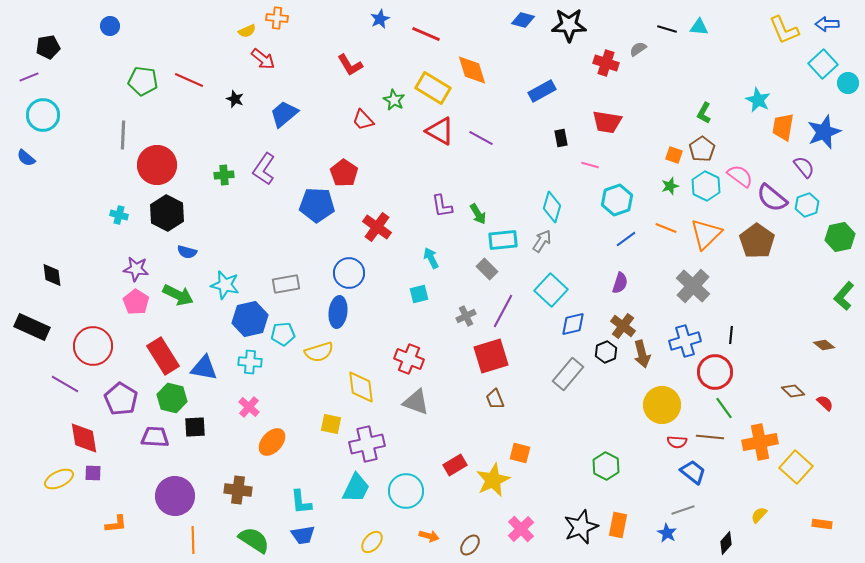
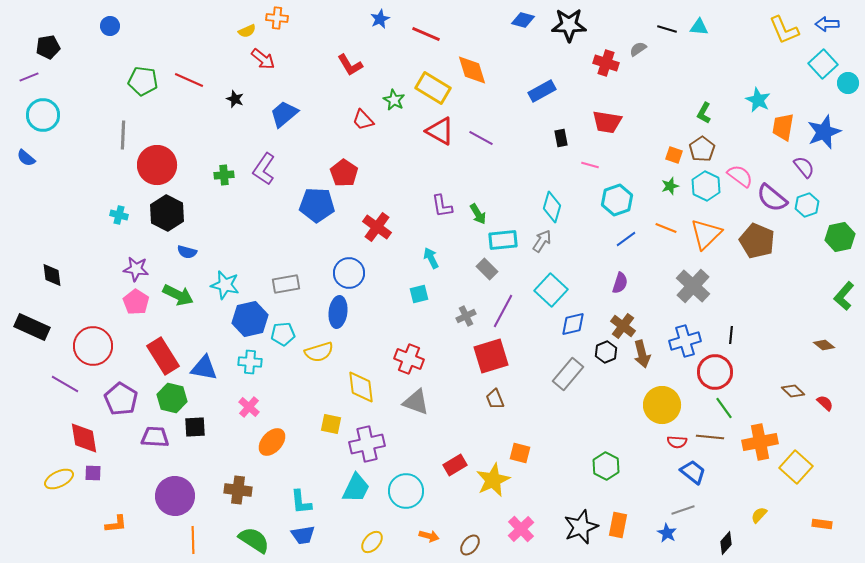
brown pentagon at (757, 241): rotated 12 degrees counterclockwise
